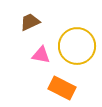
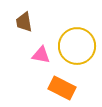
brown trapezoid: moved 6 px left; rotated 75 degrees counterclockwise
